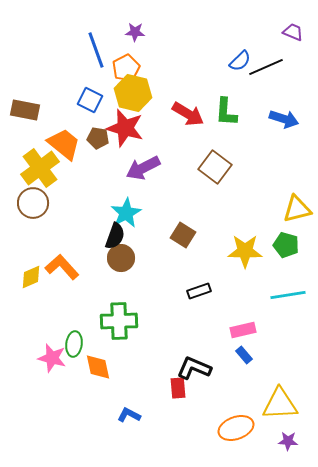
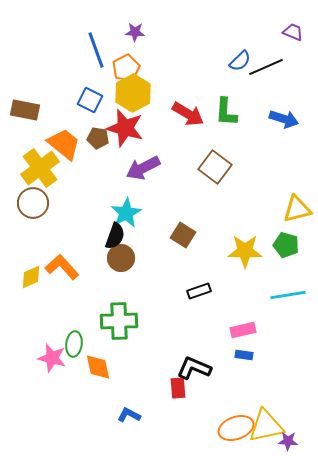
yellow hexagon at (133, 93): rotated 18 degrees clockwise
blue rectangle at (244, 355): rotated 42 degrees counterclockwise
yellow triangle at (280, 404): moved 14 px left, 22 px down; rotated 9 degrees counterclockwise
